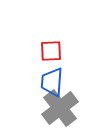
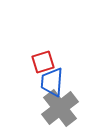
red square: moved 8 px left, 11 px down; rotated 15 degrees counterclockwise
